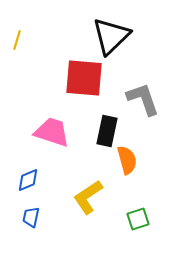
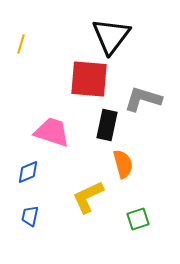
black triangle: rotated 9 degrees counterclockwise
yellow line: moved 4 px right, 4 px down
red square: moved 5 px right, 1 px down
gray L-shape: rotated 54 degrees counterclockwise
black rectangle: moved 6 px up
orange semicircle: moved 4 px left, 4 px down
blue diamond: moved 8 px up
yellow L-shape: rotated 9 degrees clockwise
blue trapezoid: moved 1 px left, 1 px up
